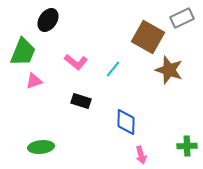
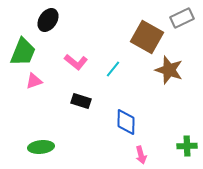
brown square: moved 1 px left
